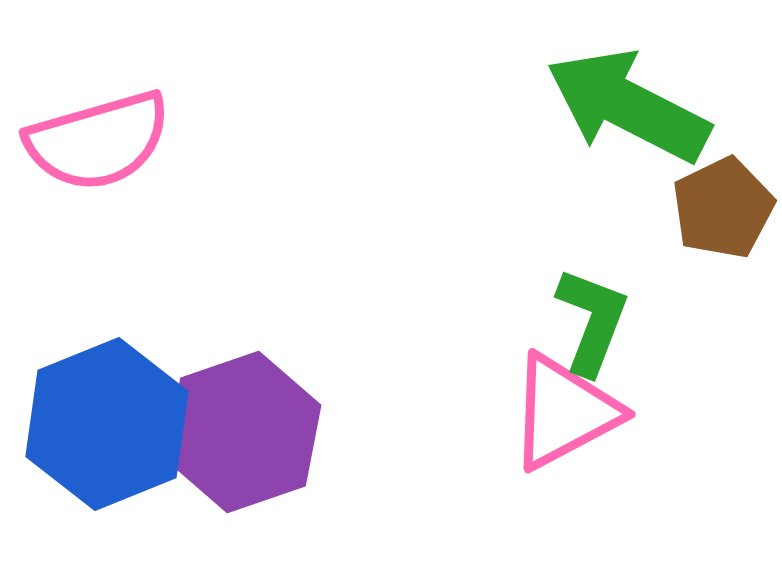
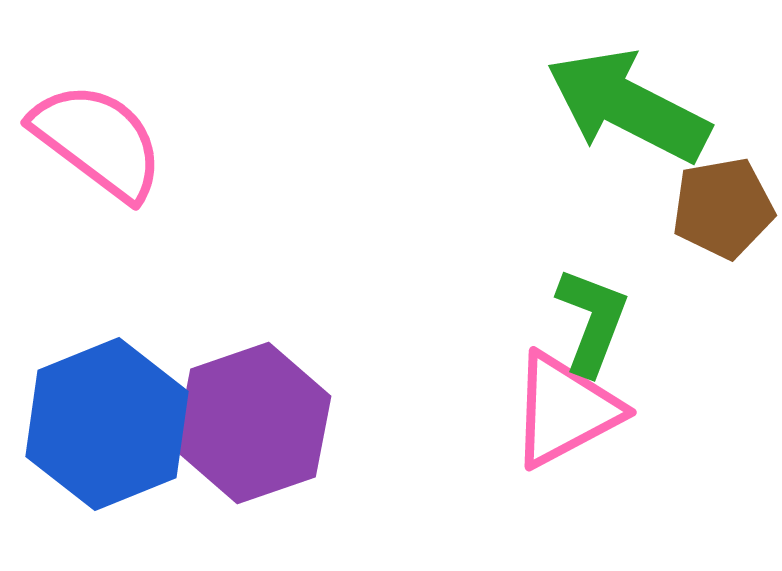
pink semicircle: rotated 127 degrees counterclockwise
brown pentagon: rotated 16 degrees clockwise
pink triangle: moved 1 px right, 2 px up
purple hexagon: moved 10 px right, 9 px up
